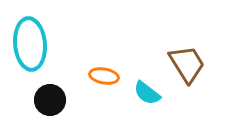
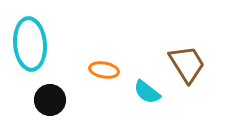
orange ellipse: moved 6 px up
cyan semicircle: moved 1 px up
